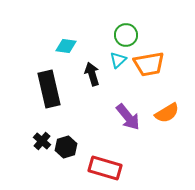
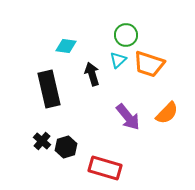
orange trapezoid: rotated 28 degrees clockwise
orange semicircle: rotated 15 degrees counterclockwise
